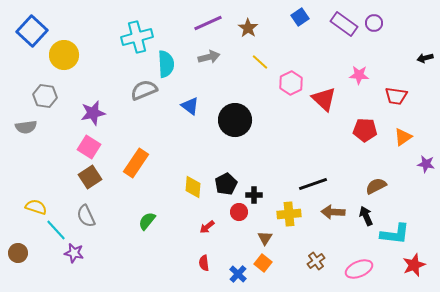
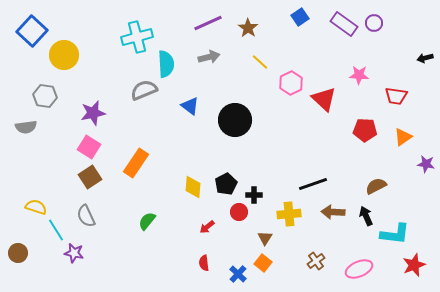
cyan line at (56, 230): rotated 10 degrees clockwise
